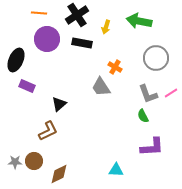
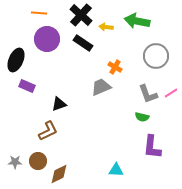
black cross: moved 4 px right; rotated 15 degrees counterclockwise
green arrow: moved 2 px left
yellow arrow: rotated 80 degrees clockwise
black rectangle: moved 1 px right; rotated 24 degrees clockwise
gray circle: moved 2 px up
gray trapezoid: rotated 100 degrees clockwise
black triangle: rotated 21 degrees clockwise
green semicircle: moved 1 px left, 1 px down; rotated 48 degrees counterclockwise
purple L-shape: rotated 100 degrees clockwise
brown circle: moved 4 px right
